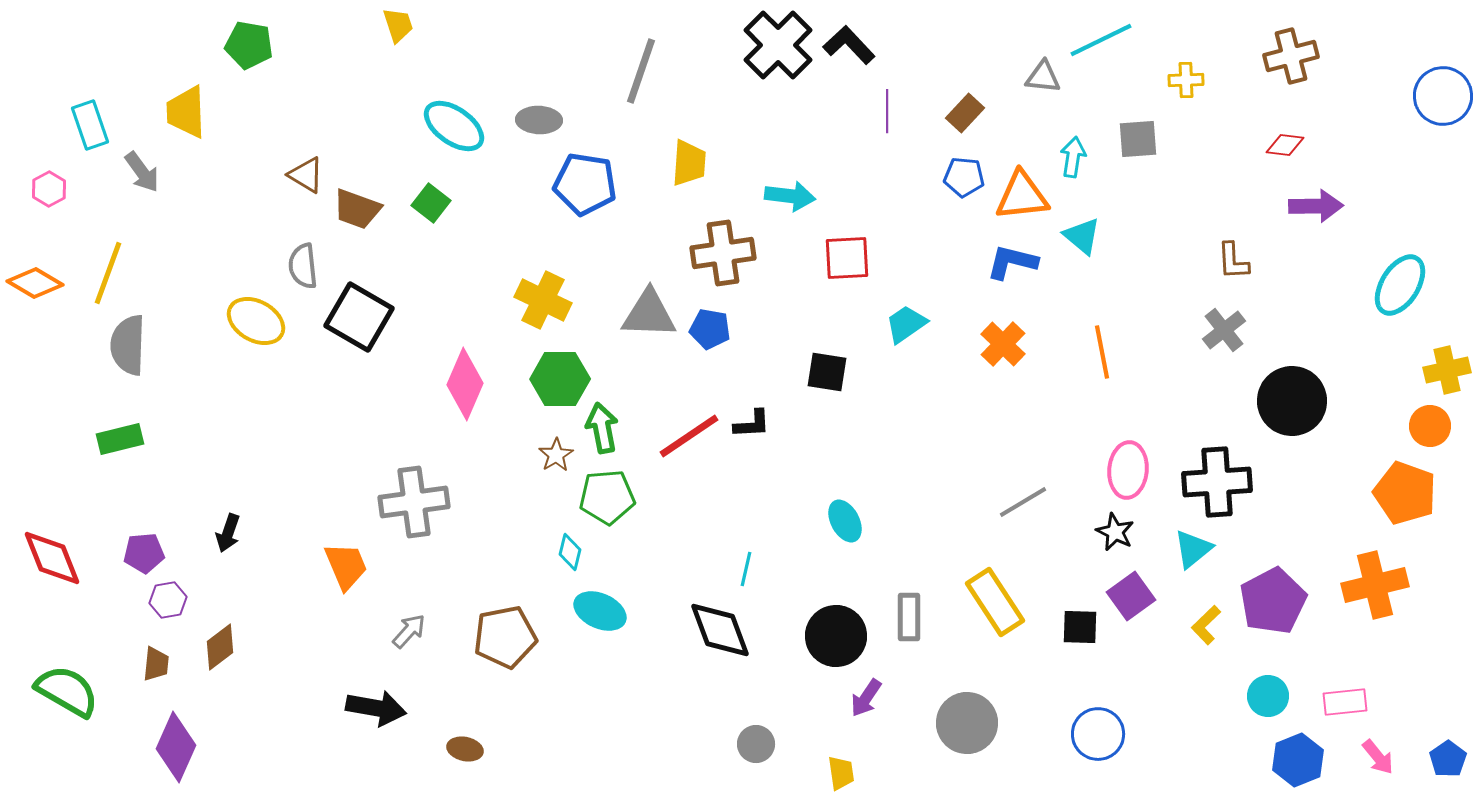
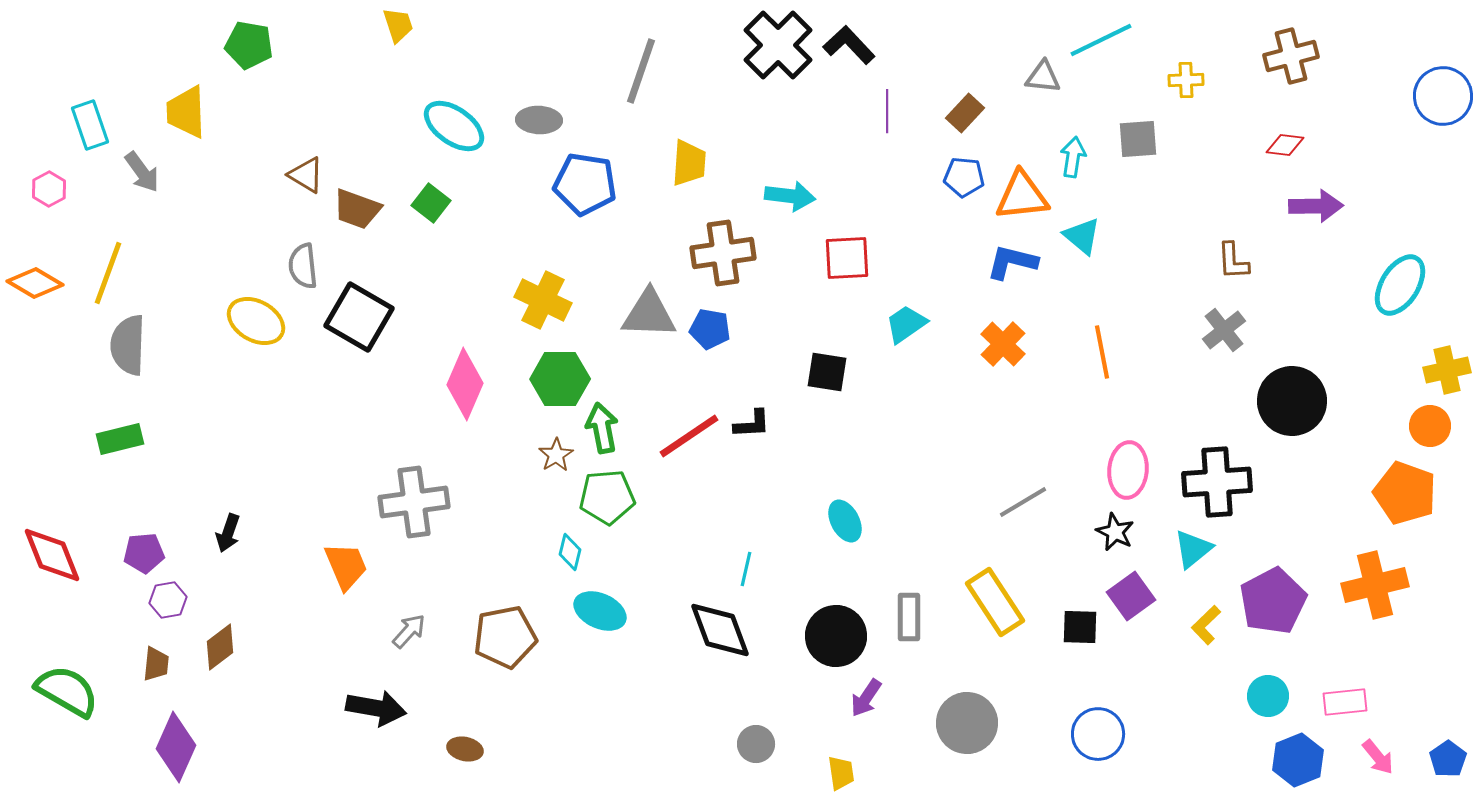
red diamond at (52, 558): moved 3 px up
